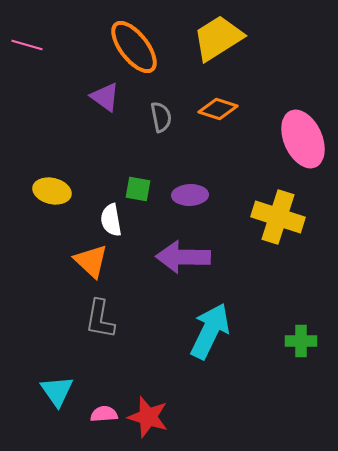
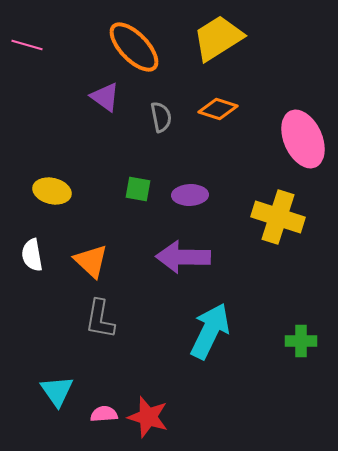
orange ellipse: rotated 6 degrees counterclockwise
white semicircle: moved 79 px left, 35 px down
